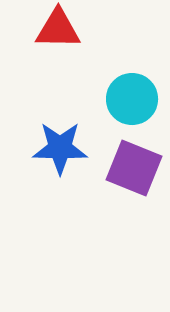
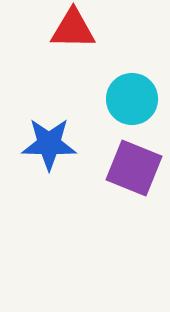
red triangle: moved 15 px right
blue star: moved 11 px left, 4 px up
